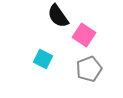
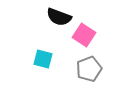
black semicircle: moved 1 px right, 1 px down; rotated 35 degrees counterclockwise
cyan square: rotated 12 degrees counterclockwise
